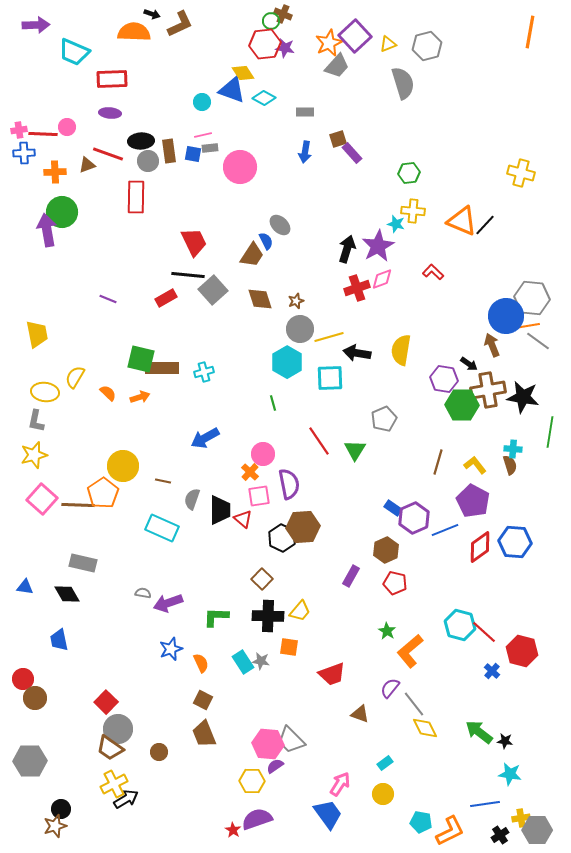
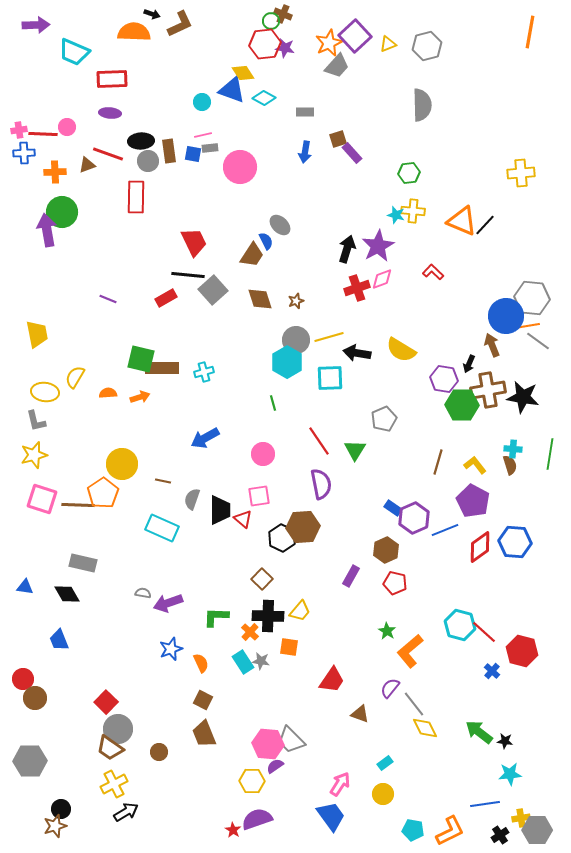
gray semicircle at (403, 83): moved 19 px right, 22 px down; rotated 16 degrees clockwise
yellow cross at (521, 173): rotated 20 degrees counterclockwise
cyan star at (396, 224): moved 9 px up
gray circle at (300, 329): moved 4 px left, 11 px down
yellow semicircle at (401, 350): rotated 68 degrees counterclockwise
black arrow at (469, 364): rotated 78 degrees clockwise
orange semicircle at (108, 393): rotated 48 degrees counterclockwise
gray L-shape at (36, 421): rotated 25 degrees counterclockwise
green line at (550, 432): moved 22 px down
yellow circle at (123, 466): moved 1 px left, 2 px up
orange cross at (250, 472): moved 160 px down
purple semicircle at (289, 484): moved 32 px right
pink square at (42, 499): rotated 24 degrees counterclockwise
blue trapezoid at (59, 640): rotated 10 degrees counterclockwise
red trapezoid at (332, 674): moved 6 px down; rotated 36 degrees counterclockwise
cyan star at (510, 774): rotated 15 degrees counterclockwise
black arrow at (126, 799): moved 13 px down
blue trapezoid at (328, 814): moved 3 px right, 2 px down
cyan pentagon at (421, 822): moved 8 px left, 8 px down
